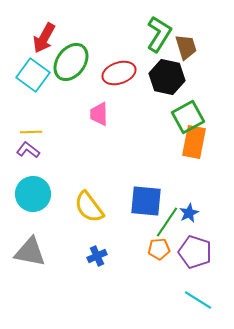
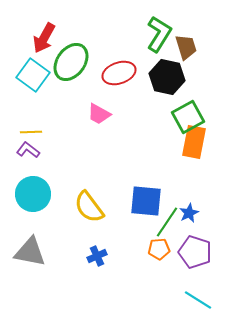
pink trapezoid: rotated 60 degrees counterclockwise
